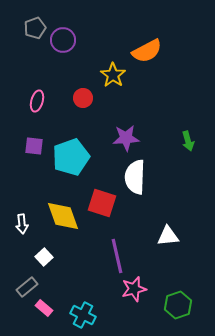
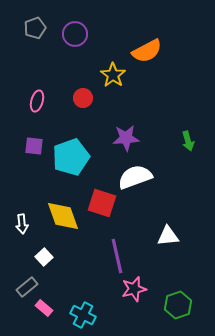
purple circle: moved 12 px right, 6 px up
white semicircle: rotated 68 degrees clockwise
